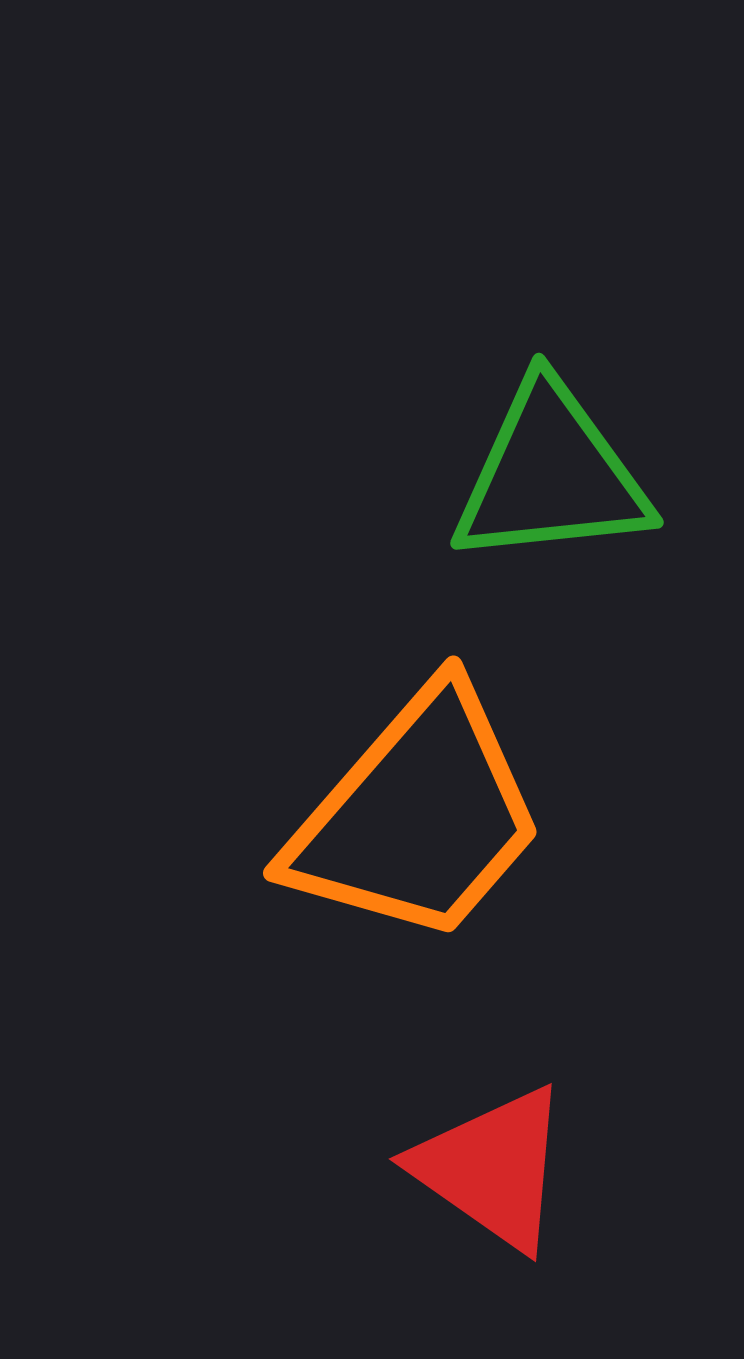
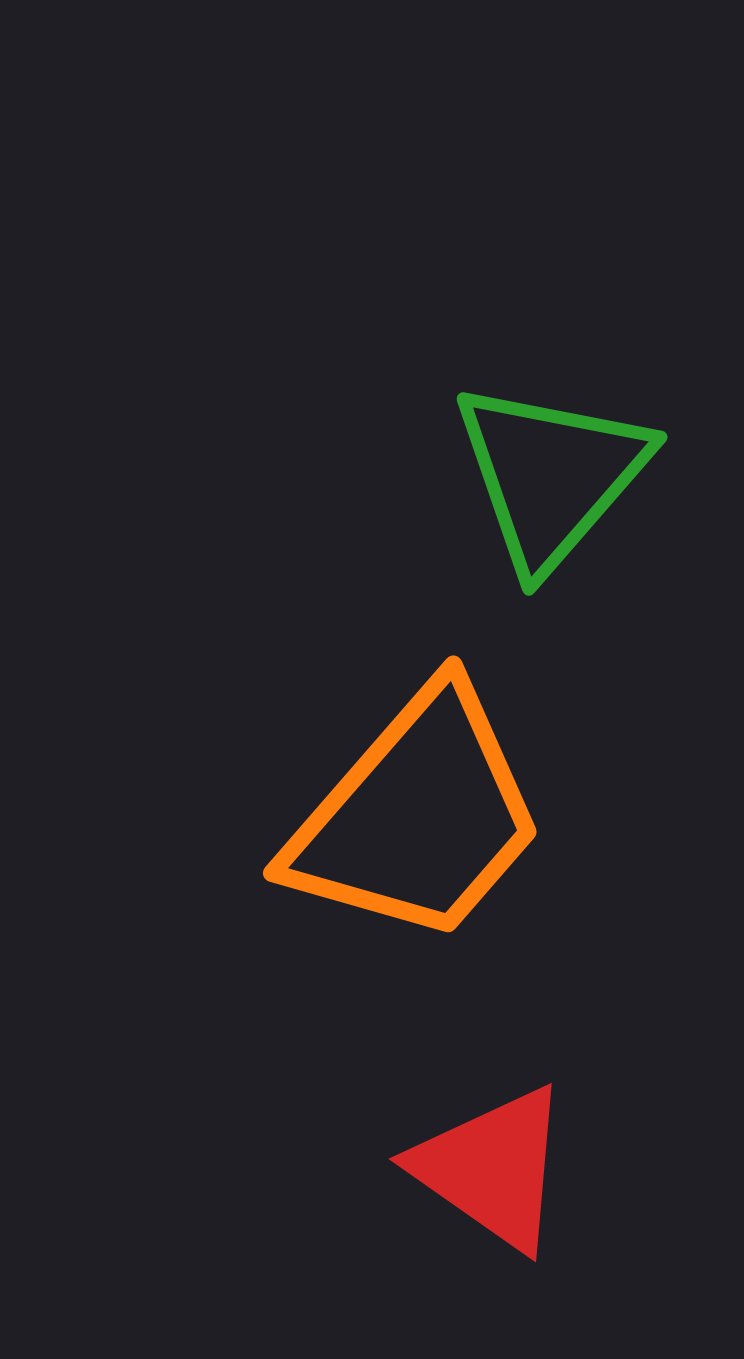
green triangle: rotated 43 degrees counterclockwise
